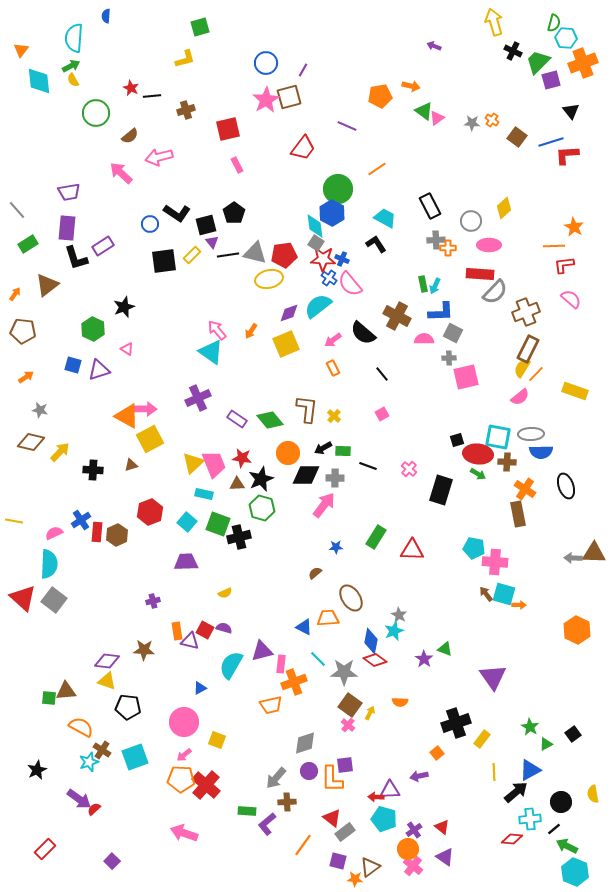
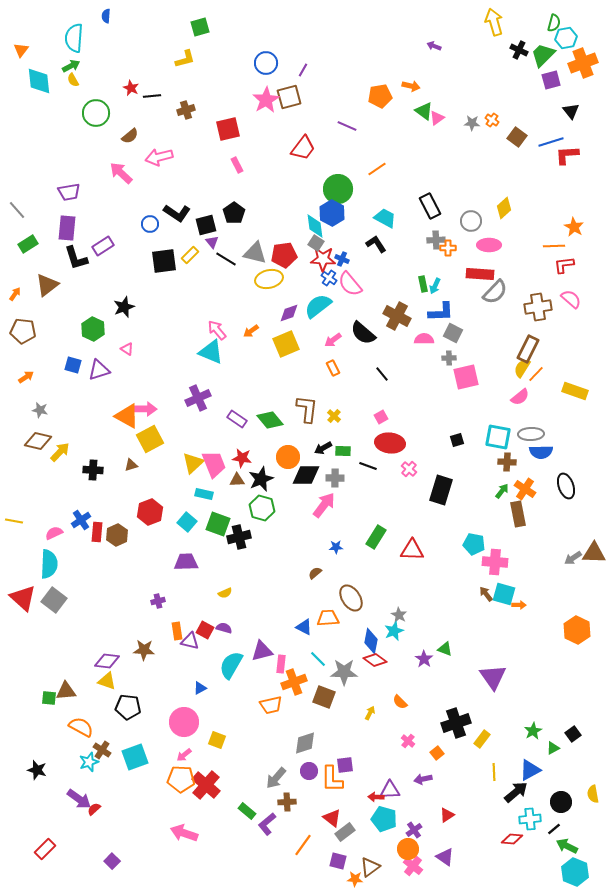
cyan hexagon at (566, 38): rotated 15 degrees counterclockwise
black cross at (513, 51): moved 6 px right, 1 px up
green trapezoid at (538, 62): moved 5 px right, 7 px up
yellow rectangle at (192, 255): moved 2 px left
black line at (228, 255): moved 2 px left, 4 px down; rotated 40 degrees clockwise
brown cross at (526, 312): moved 12 px right, 5 px up; rotated 12 degrees clockwise
orange arrow at (251, 331): rotated 21 degrees clockwise
cyan triangle at (211, 352): rotated 12 degrees counterclockwise
pink square at (382, 414): moved 1 px left, 3 px down
brown diamond at (31, 442): moved 7 px right, 1 px up
orange circle at (288, 453): moved 4 px down
red ellipse at (478, 454): moved 88 px left, 11 px up
green arrow at (478, 474): moved 24 px right, 17 px down; rotated 84 degrees counterclockwise
brown triangle at (237, 484): moved 4 px up
cyan pentagon at (474, 548): moved 4 px up
gray arrow at (573, 558): rotated 36 degrees counterclockwise
purple cross at (153, 601): moved 5 px right
orange semicircle at (400, 702): rotated 42 degrees clockwise
brown square at (350, 705): moved 26 px left, 8 px up; rotated 15 degrees counterclockwise
pink cross at (348, 725): moved 60 px right, 16 px down
green star at (530, 727): moved 3 px right, 4 px down; rotated 12 degrees clockwise
green triangle at (546, 744): moved 7 px right, 4 px down
black star at (37, 770): rotated 30 degrees counterclockwise
purple arrow at (419, 776): moved 4 px right, 3 px down
green rectangle at (247, 811): rotated 36 degrees clockwise
red triangle at (442, 827): moved 5 px right, 12 px up; rotated 49 degrees clockwise
